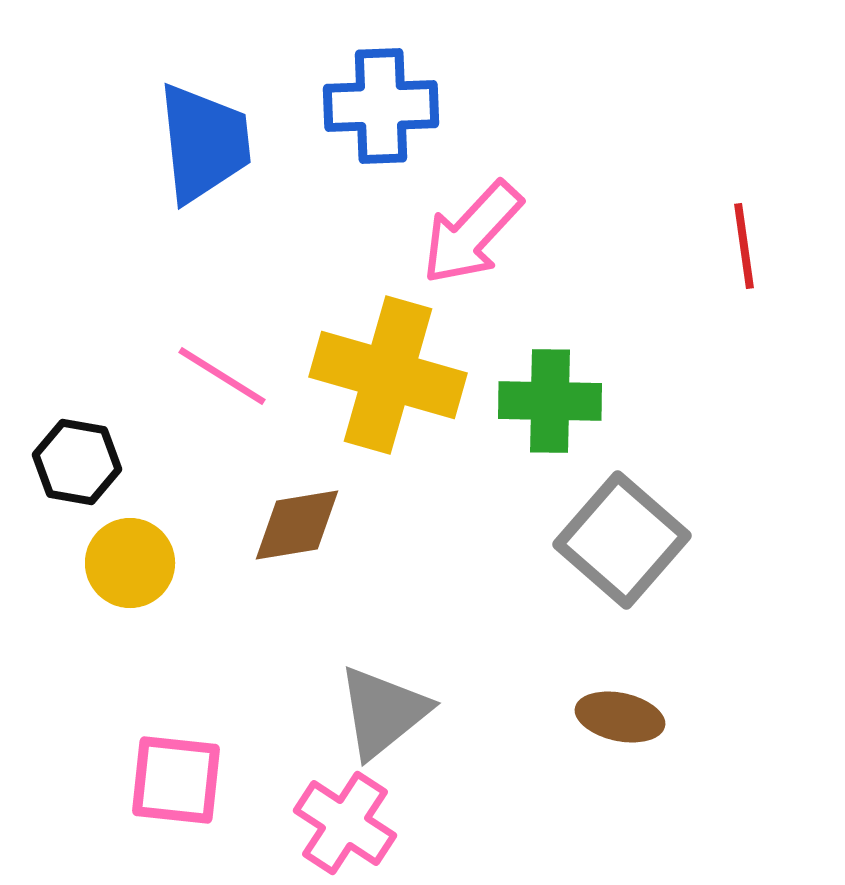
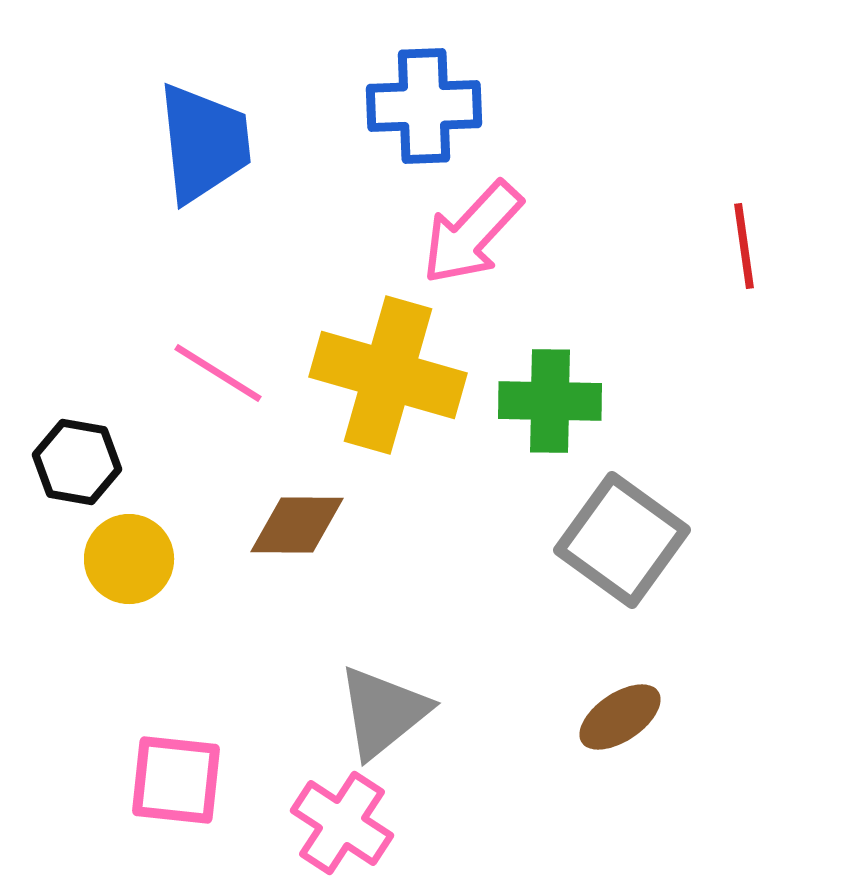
blue cross: moved 43 px right
pink line: moved 4 px left, 3 px up
brown diamond: rotated 10 degrees clockwise
gray square: rotated 5 degrees counterclockwise
yellow circle: moved 1 px left, 4 px up
brown ellipse: rotated 46 degrees counterclockwise
pink cross: moved 3 px left
